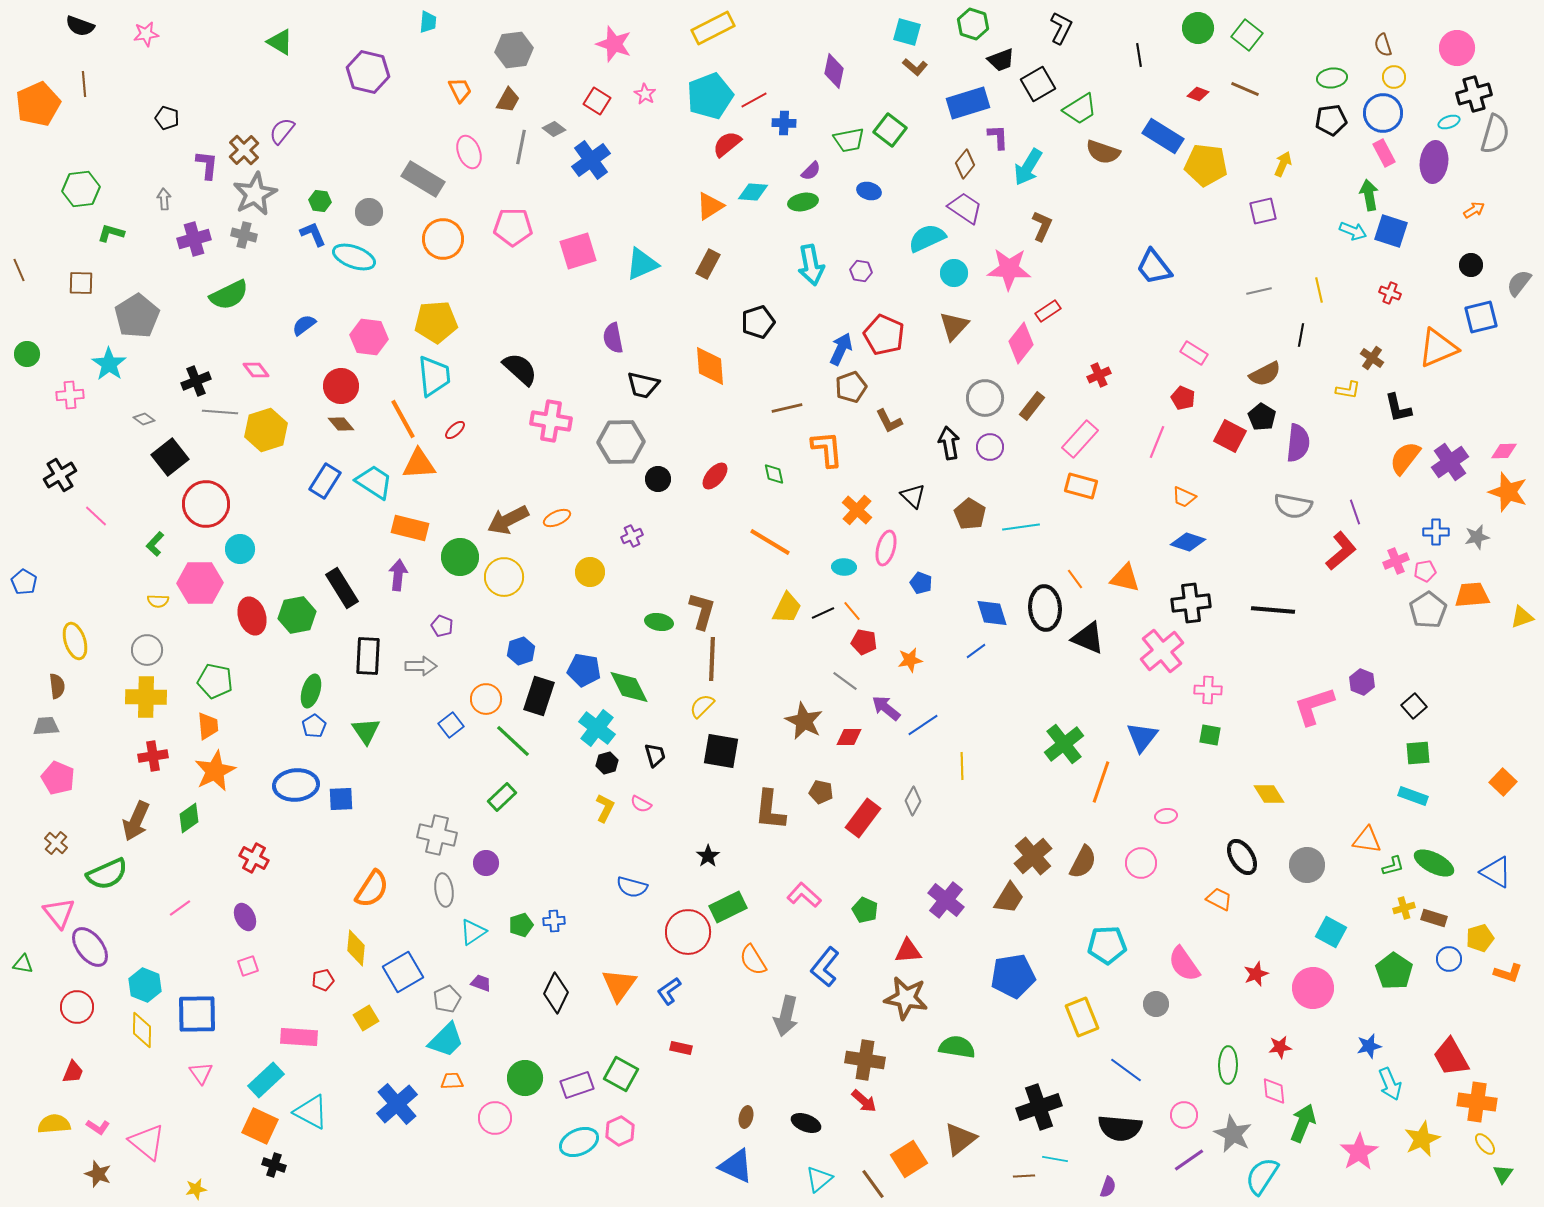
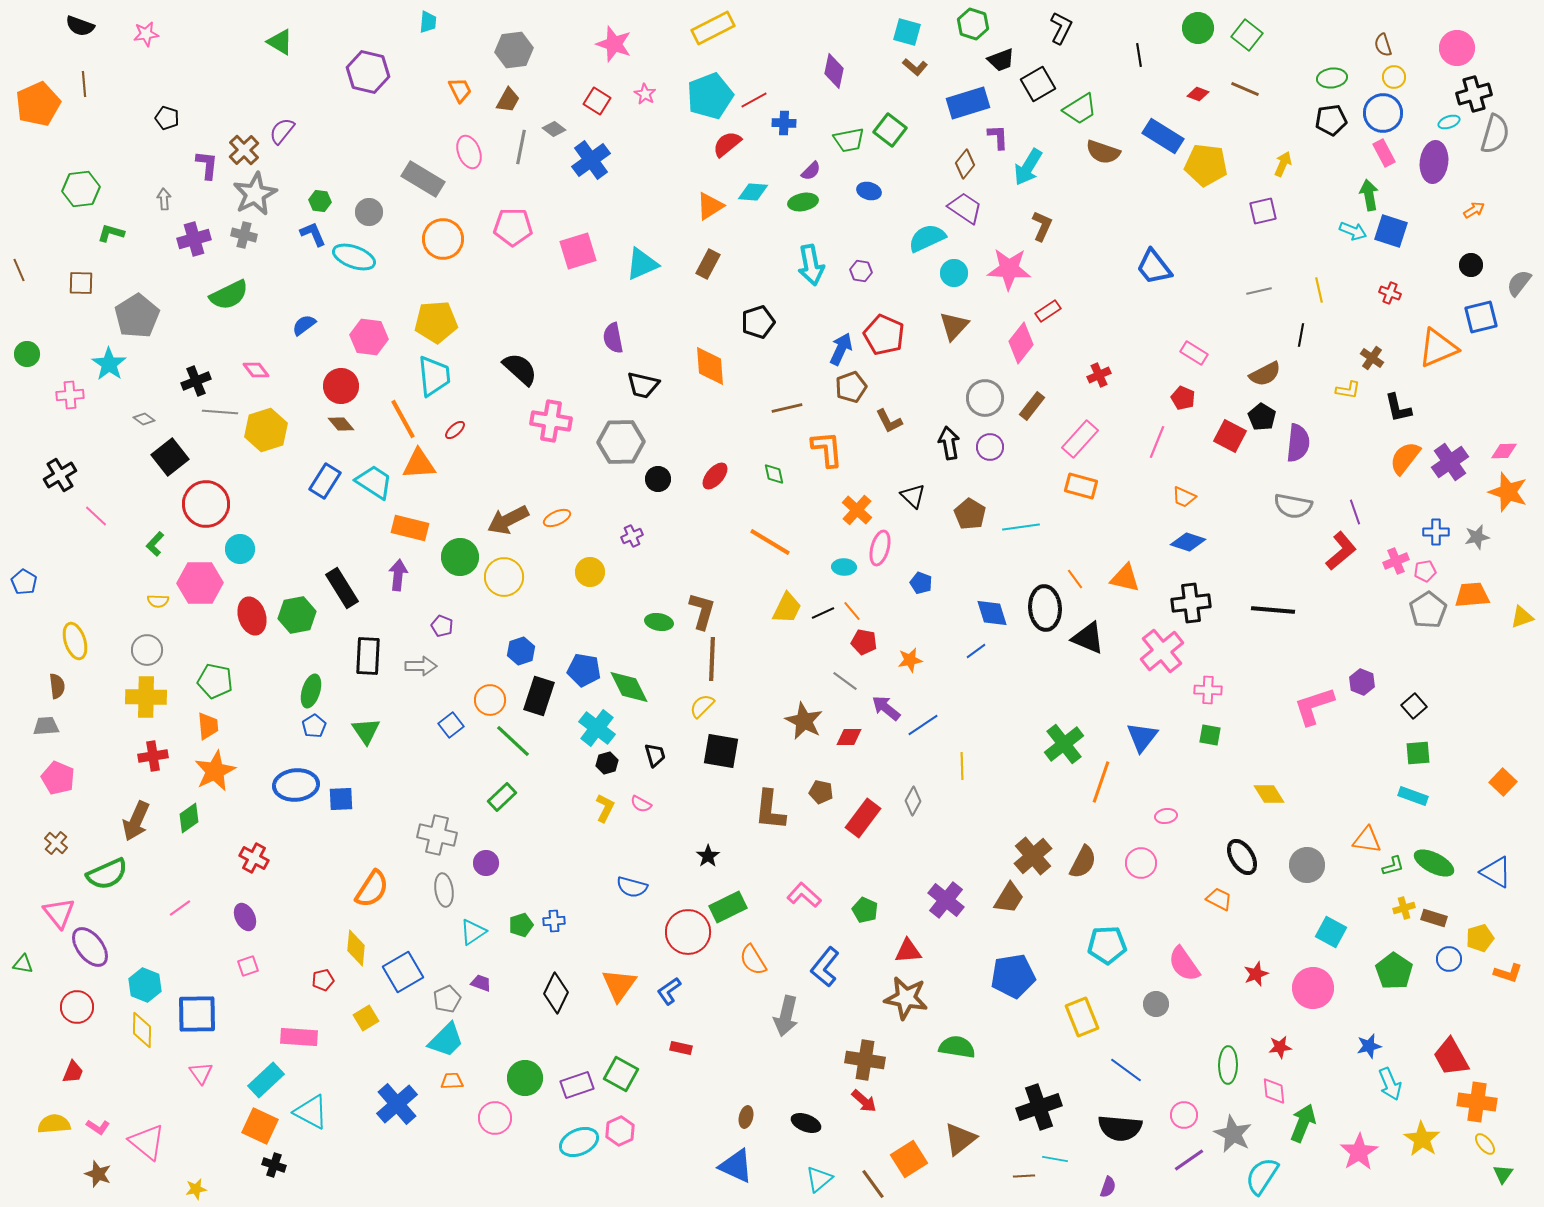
pink ellipse at (886, 548): moved 6 px left
orange circle at (486, 699): moved 4 px right, 1 px down
yellow star at (1422, 1139): rotated 15 degrees counterclockwise
